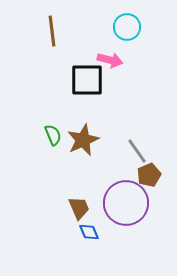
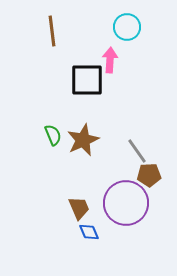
pink arrow: rotated 100 degrees counterclockwise
brown pentagon: rotated 20 degrees clockwise
